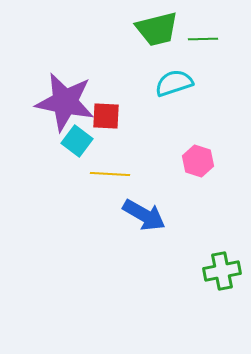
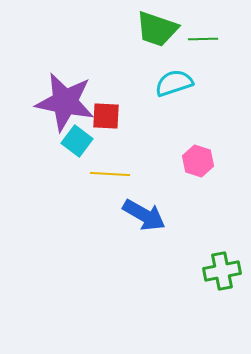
green trapezoid: rotated 33 degrees clockwise
